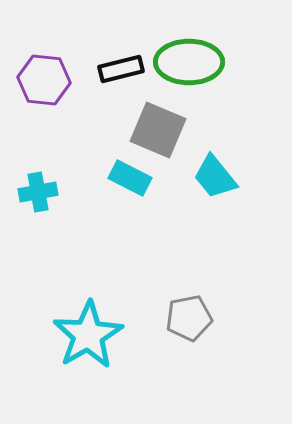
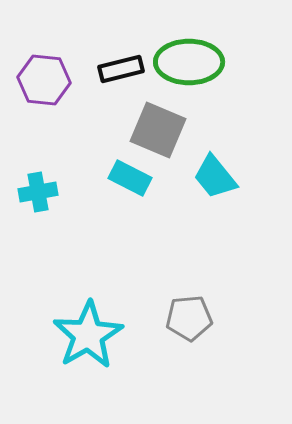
gray pentagon: rotated 6 degrees clockwise
